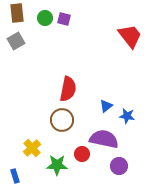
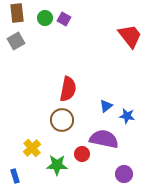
purple square: rotated 16 degrees clockwise
purple circle: moved 5 px right, 8 px down
